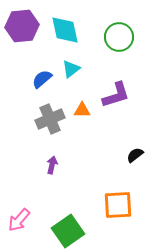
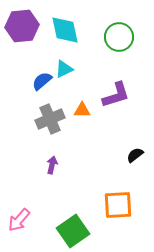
cyan triangle: moved 7 px left; rotated 12 degrees clockwise
blue semicircle: moved 2 px down
green square: moved 5 px right
